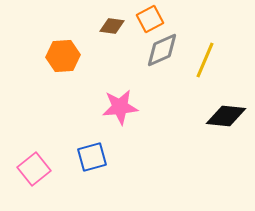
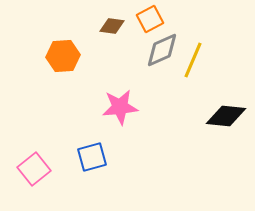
yellow line: moved 12 px left
